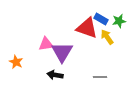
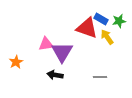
orange star: rotated 16 degrees clockwise
